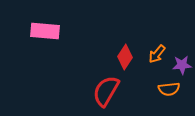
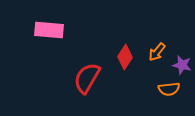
pink rectangle: moved 4 px right, 1 px up
orange arrow: moved 2 px up
purple star: rotated 18 degrees clockwise
red semicircle: moved 19 px left, 13 px up
